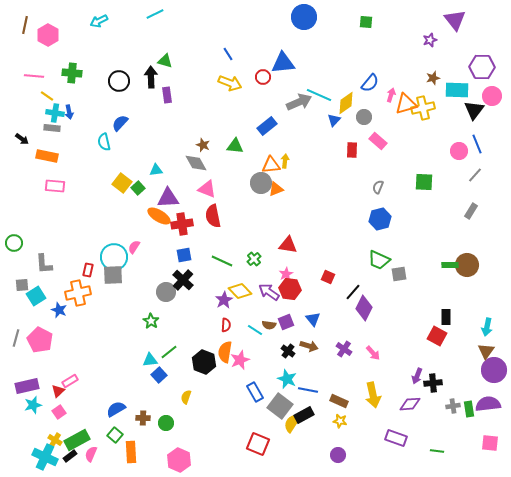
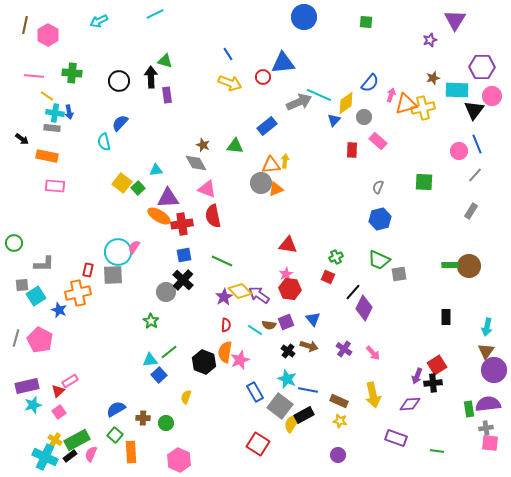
purple triangle at (455, 20): rotated 10 degrees clockwise
cyan circle at (114, 257): moved 4 px right, 5 px up
green cross at (254, 259): moved 82 px right, 2 px up; rotated 16 degrees clockwise
gray L-shape at (44, 264): rotated 85 degrees counterclockwise
brown circle at (467, 265): moved 2 px right, 1 px down
purple arrow at (269, 292): moved 10 px left, 3 px down
purple star at (224, 300): moved 3 px up
red square at (437, 336): moved 29 px down; rotated 30 degrees clockwise
gray cross at (453, 406): moved 33 px right, 22 px down
red square at (258, 444): rotated 10 degrees clockwise
